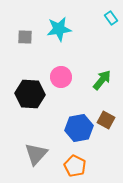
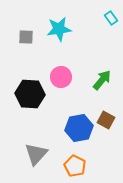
gray square: moved 1 px right
